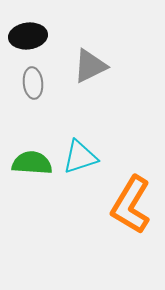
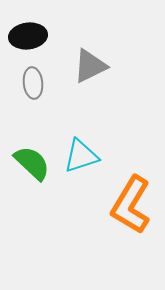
cyan triangle: moved 1 px right, 1 px up
green semicircle: rotated 39 degrees clockwise
